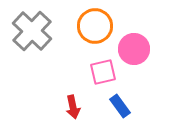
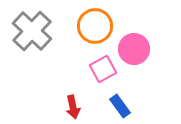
pink square: moved 3 px up; rotated 16 degrees counterclockwise
